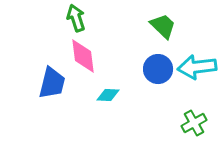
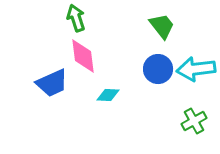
green trapezoid: moved 1 px left; rotated 8 degrees clockwise
cyan arrow: moved 1 px left, 2 px down
blue trapezoid: rotated 52 degrees clockwise
green cross: moved 2 px up
